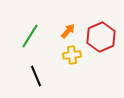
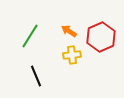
orange arrow: moved 1 px right; rotated 98 degrees counterclockwise
